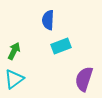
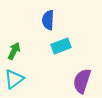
purple semicircle: moved 2 px left, 2 px down
